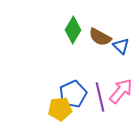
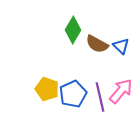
brown semicircle: moved 3 px left, 7 px down
yellow pentagon: moved 13 px left, 20 px up; rotated 25 degrees clockwise
